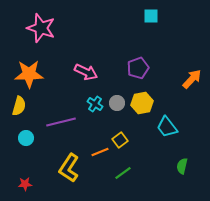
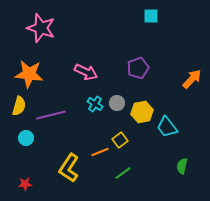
orange star: rotated 8 degrees clockwise
yellow hexagon: moved 9 px down
purple line: moved 10 px left, 7 px up
